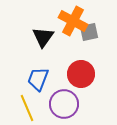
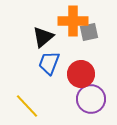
orange cross: rotated 28 degrees counterclockwise
black triangle: rotated 15 degrees clockwise
blue trapezoid: moved 11 px right, 16 px up
purple circle: moved 27 px right, 5 px up
yellow line: moved 2 px up; rotated 20 degrees counterclockwise
